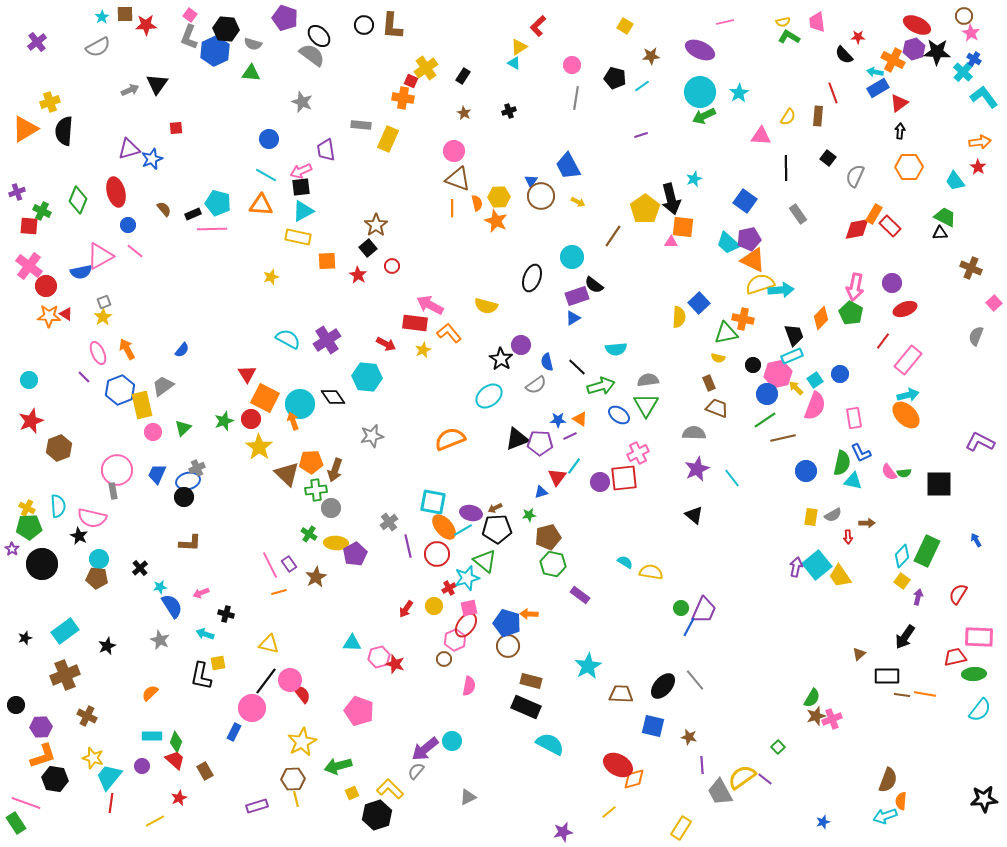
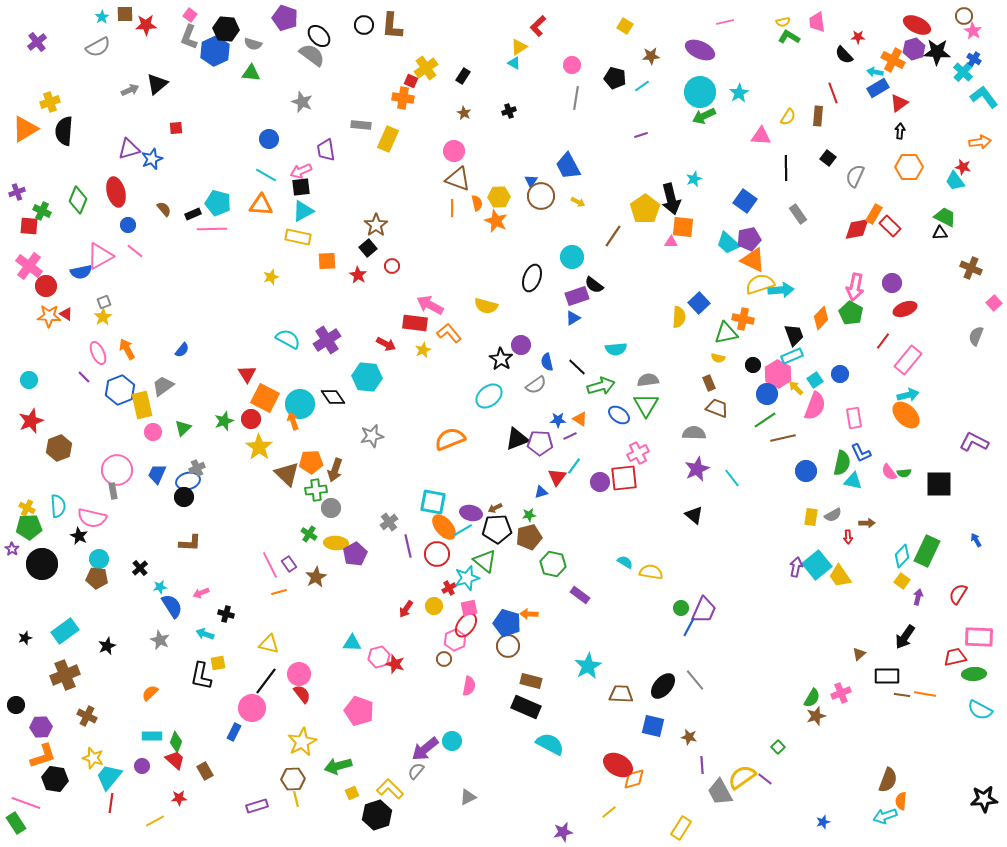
pink star at (971, 33): moved 2 px right, 2 px up
black triangle at (157, 84): rotated 15 degrees clockwise
red star at (978, 167): moved 15 px left; rotated 21 degrees counterclockwise
pink hexagon at (778, 374): rotated 20 degrees counterclockwise
purple L-shape at (980, 442): moved 6 px left
brown pentagon at (548, 537): moved 19 px left
pink circle at (290, 680): moved 9 px right, 6 px up
cyan semicircle at (980, 710): rotated 80 degrees clockwise
pink cross at (832, 719): moved 9 px right, 26 px up
red star at (179, 798): rotated 21 degrees clockwise
